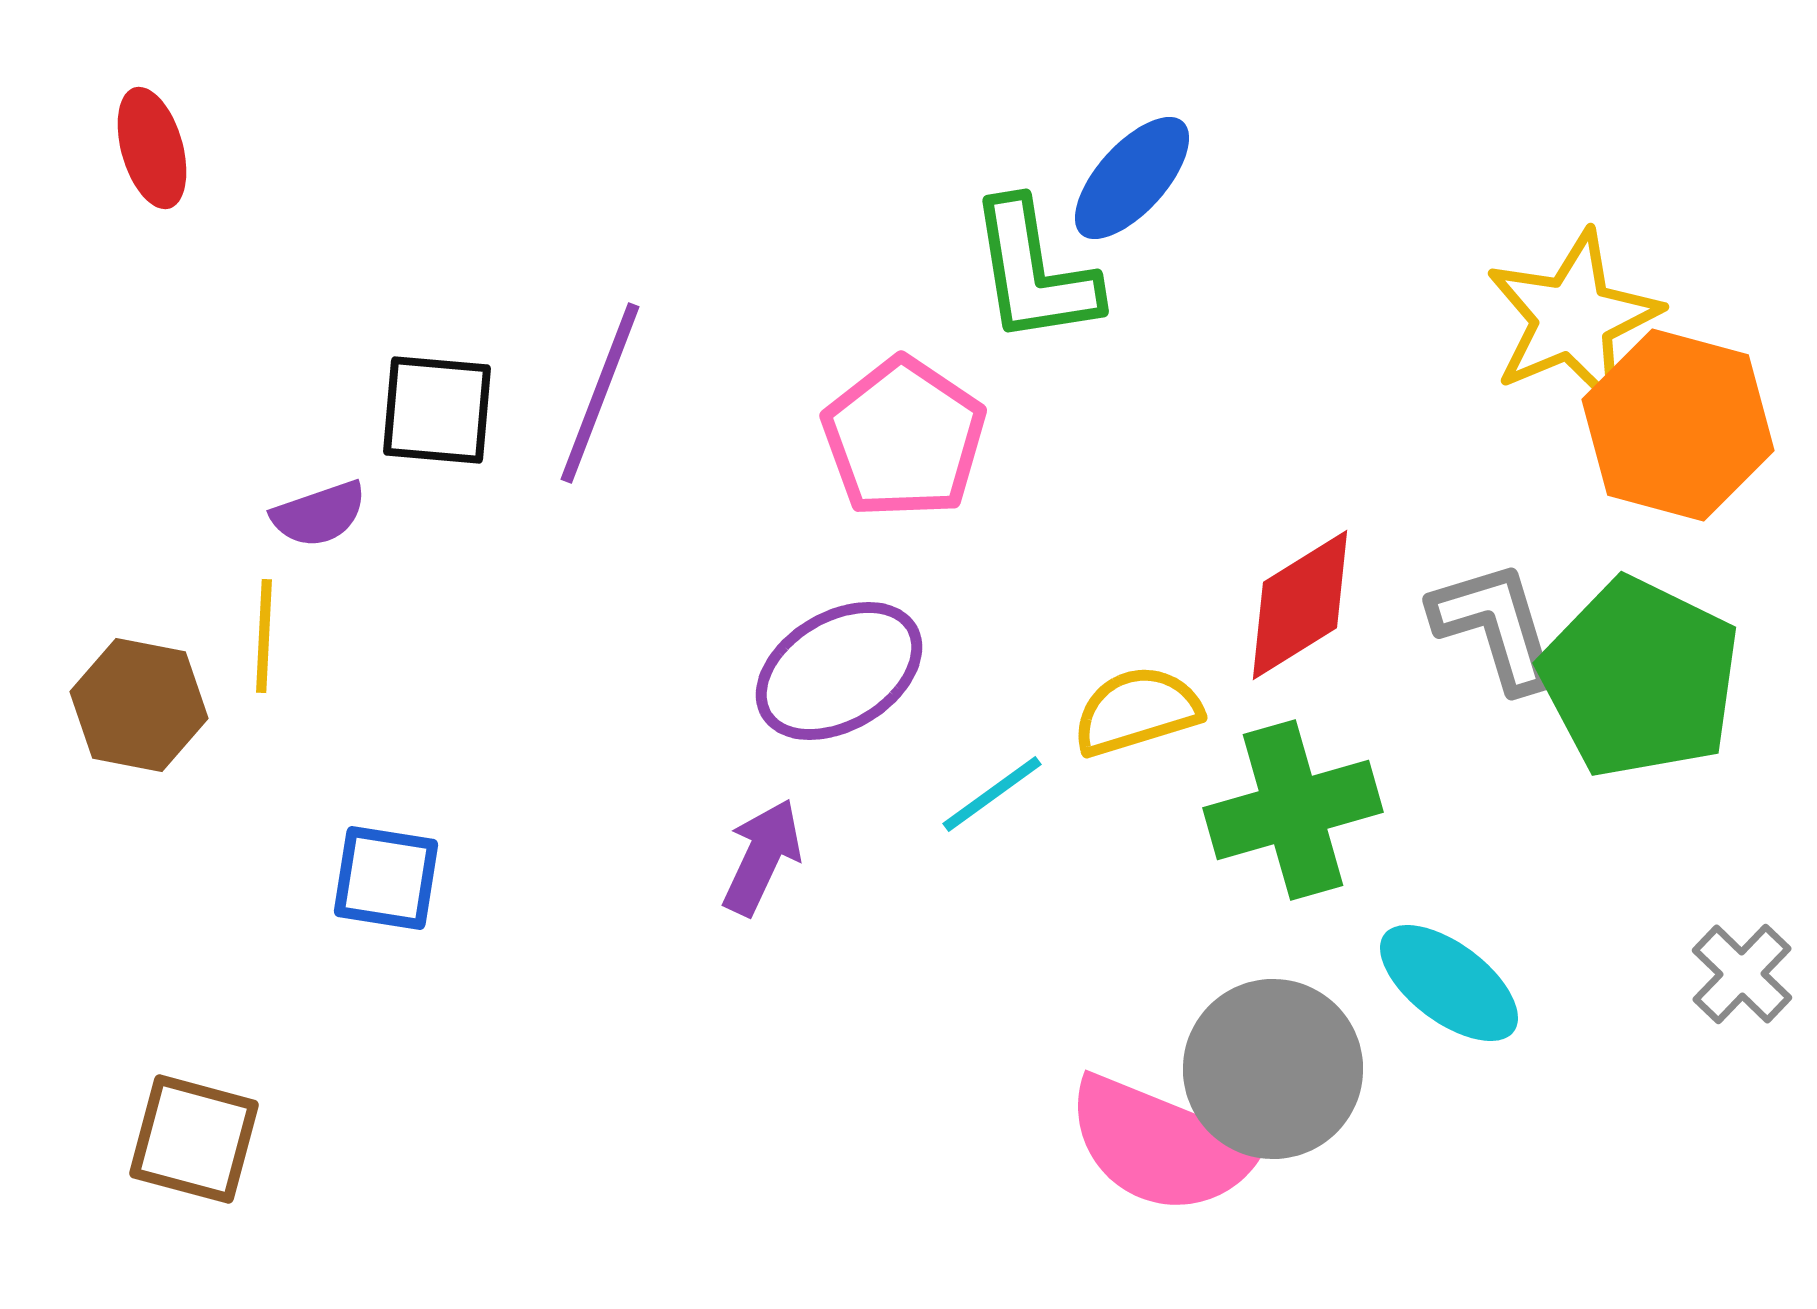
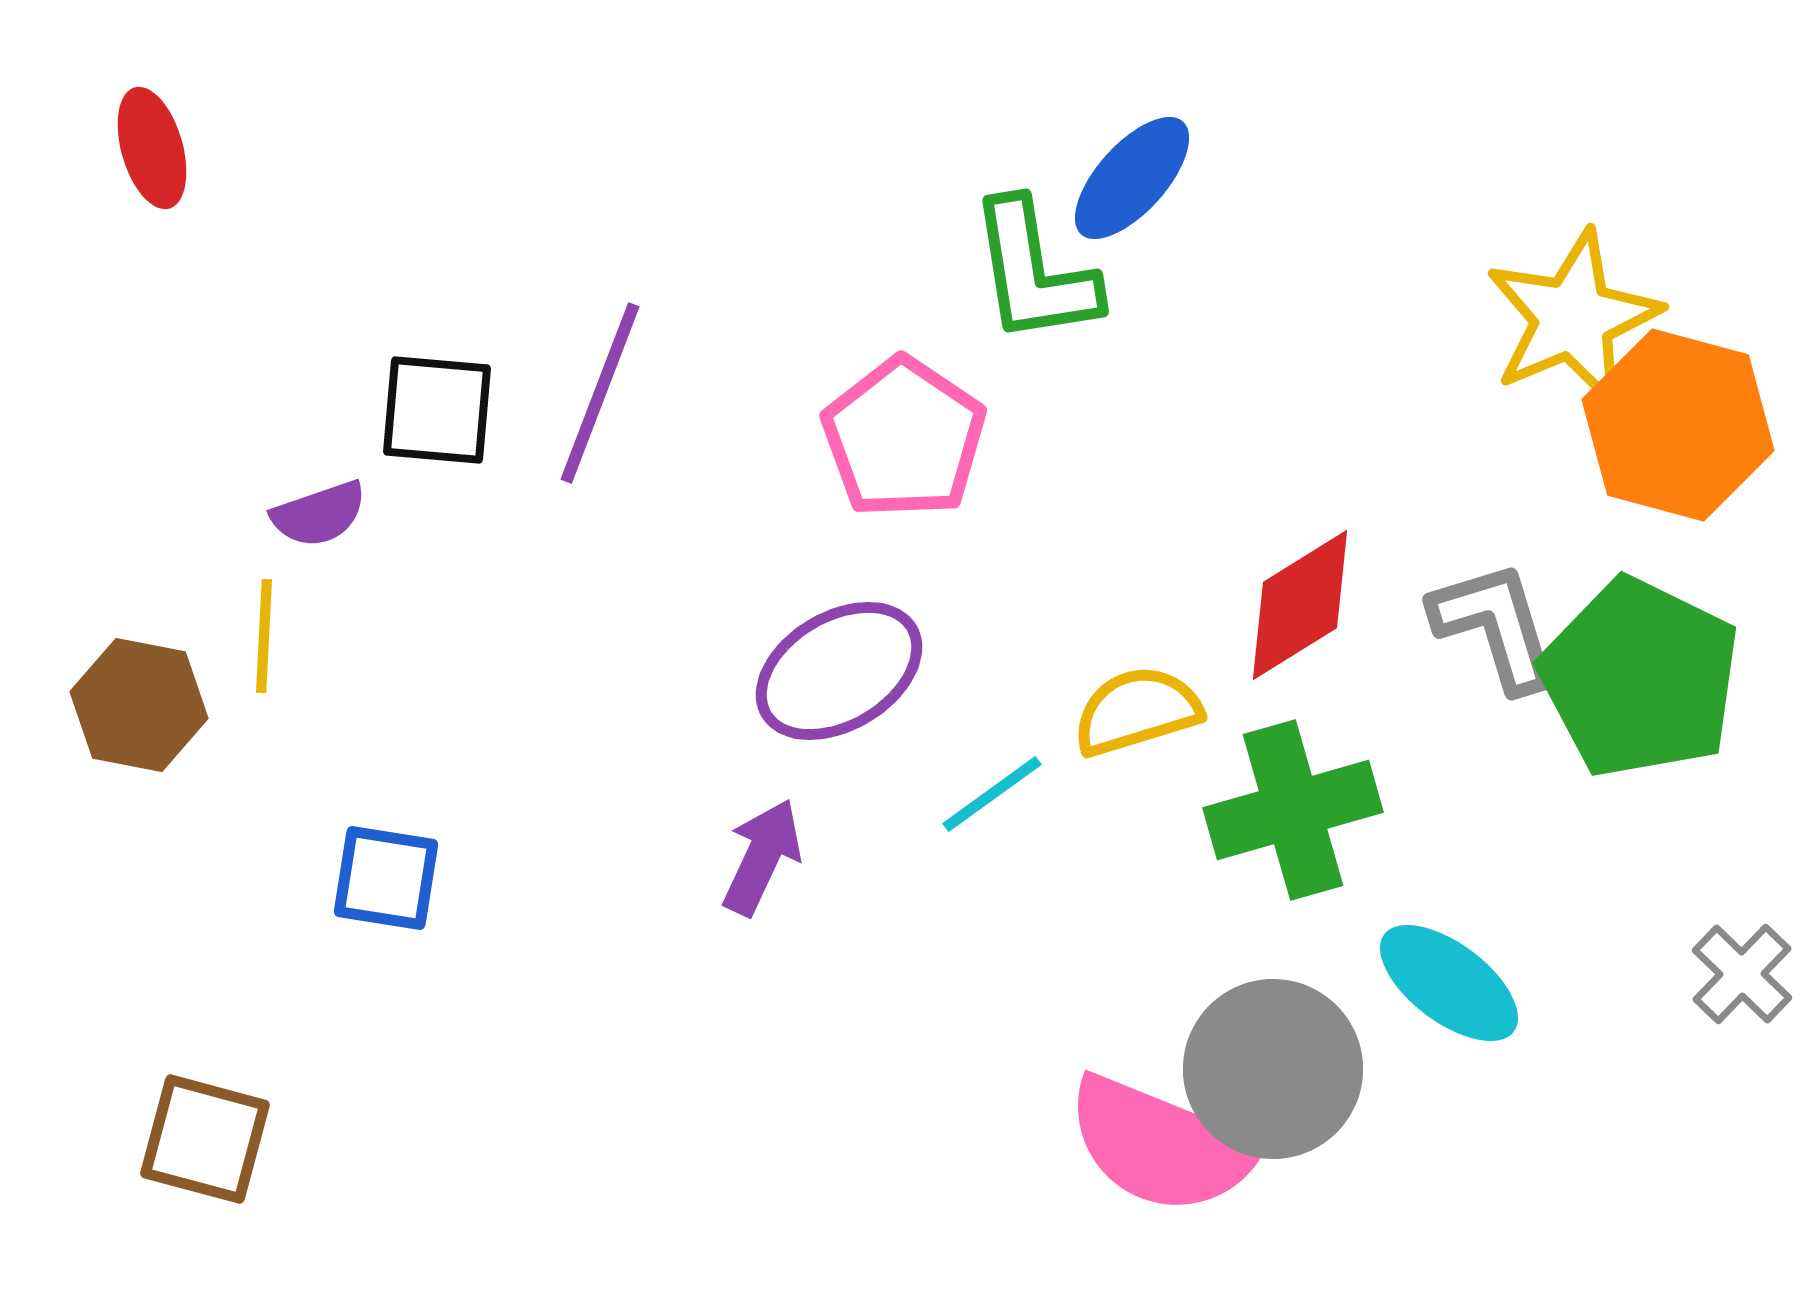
brown square: moved 11 px right
